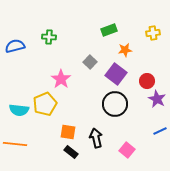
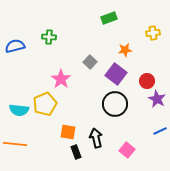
green rectangle: moved 12 px up
black rectangle: moved 5 px right; rotated 32 degrees clockwise
